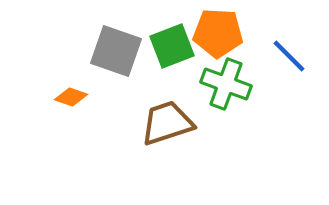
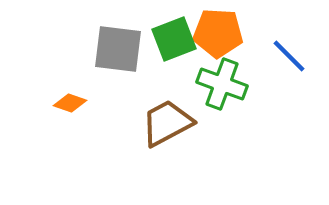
green square: moved 2 px right, 7 px up
gray square: moved 2 px right, 2 px up; rotated 12 degrees counterclockwise
green cross: moved 4 px left
orange diamond: moved 1 px left, 6 px down
brown trapezoid: rotated 10 degrees counterclockwise
